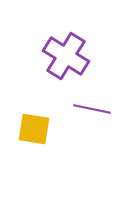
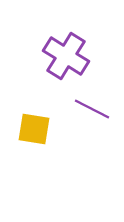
purple line: rotated 15 degrees clockwise
